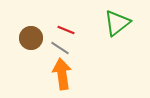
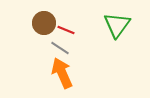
green triangle: moved 2 px down; rotated 16 degrees counterclockwise
brown circle: moved 13 px right, 15 px up
orange arrow: moved 1 px up; rotated 16 degrees counterclockwise
